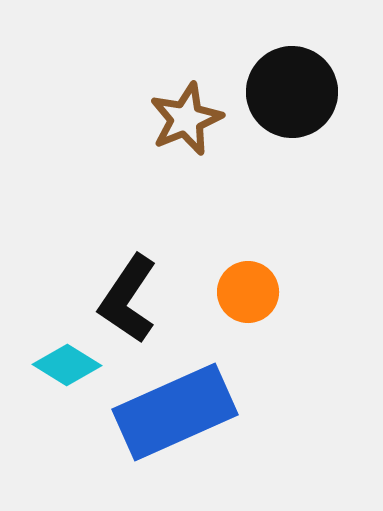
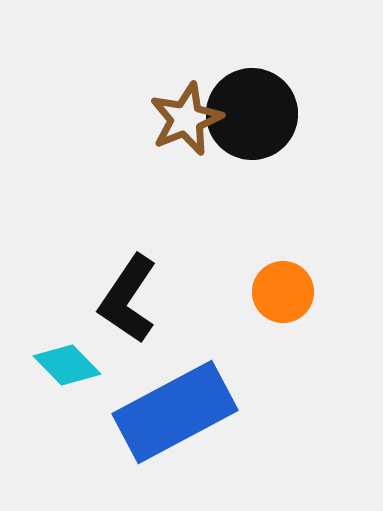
black circle: moved 40 px left, 22 px down
orange circle: moved 35 px right
cyan diamond: rotated 14 degrees clockwise
blue rectangle: rotated 4 degrees counterclockwise
